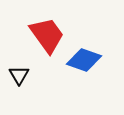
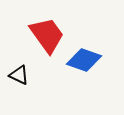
black triangle: rotated 35 degrees counterclockwise
